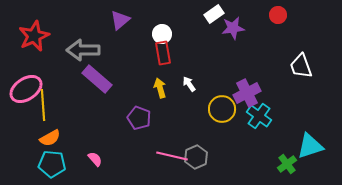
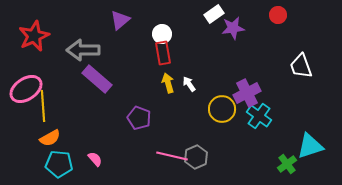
yellow arrow: moved 8 px right, 5 px up
yellow line: moved 1 px down
cyan pentagon: moved 7 px right
